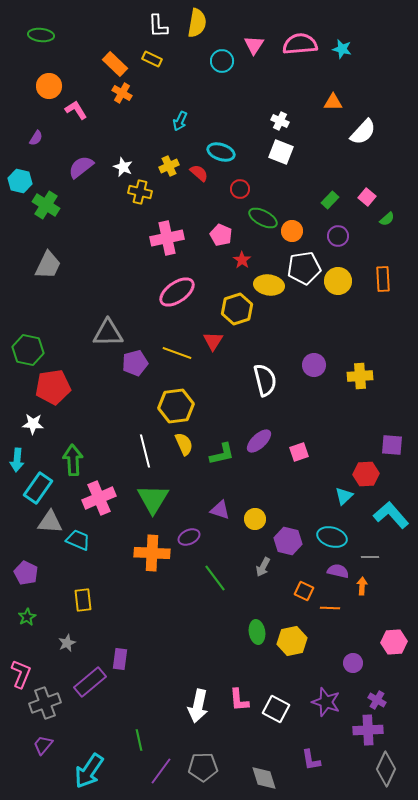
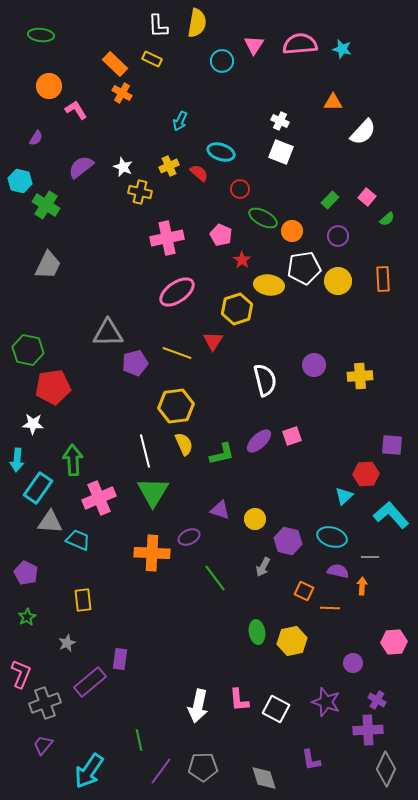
pink square at (299, 452): moved 7 px left, 16 px up
green triangle at (153, 499): moved 7 px up
